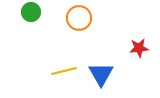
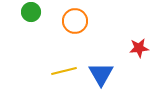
orange circle: moved 4 px left, 3 px down
